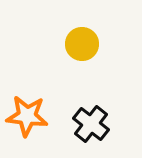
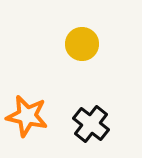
orange star: rotated 6 degrees clockwise
